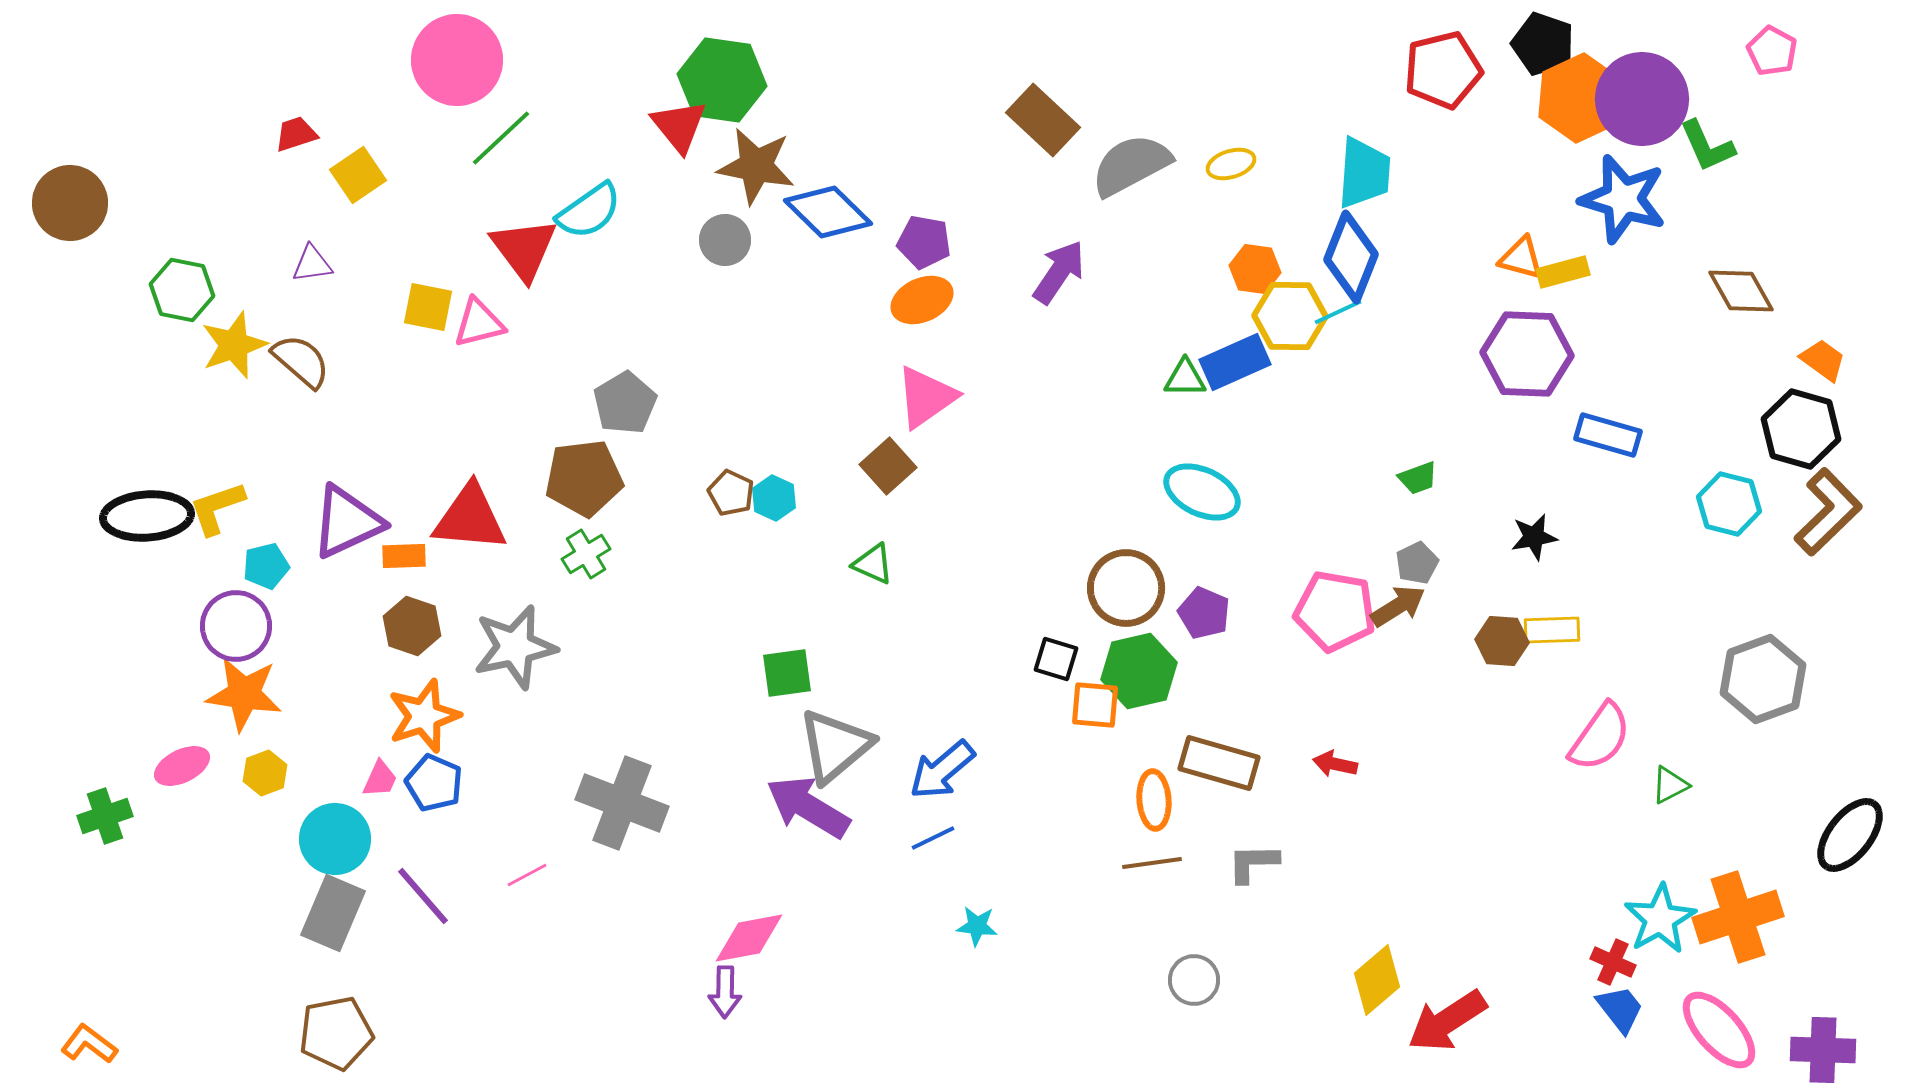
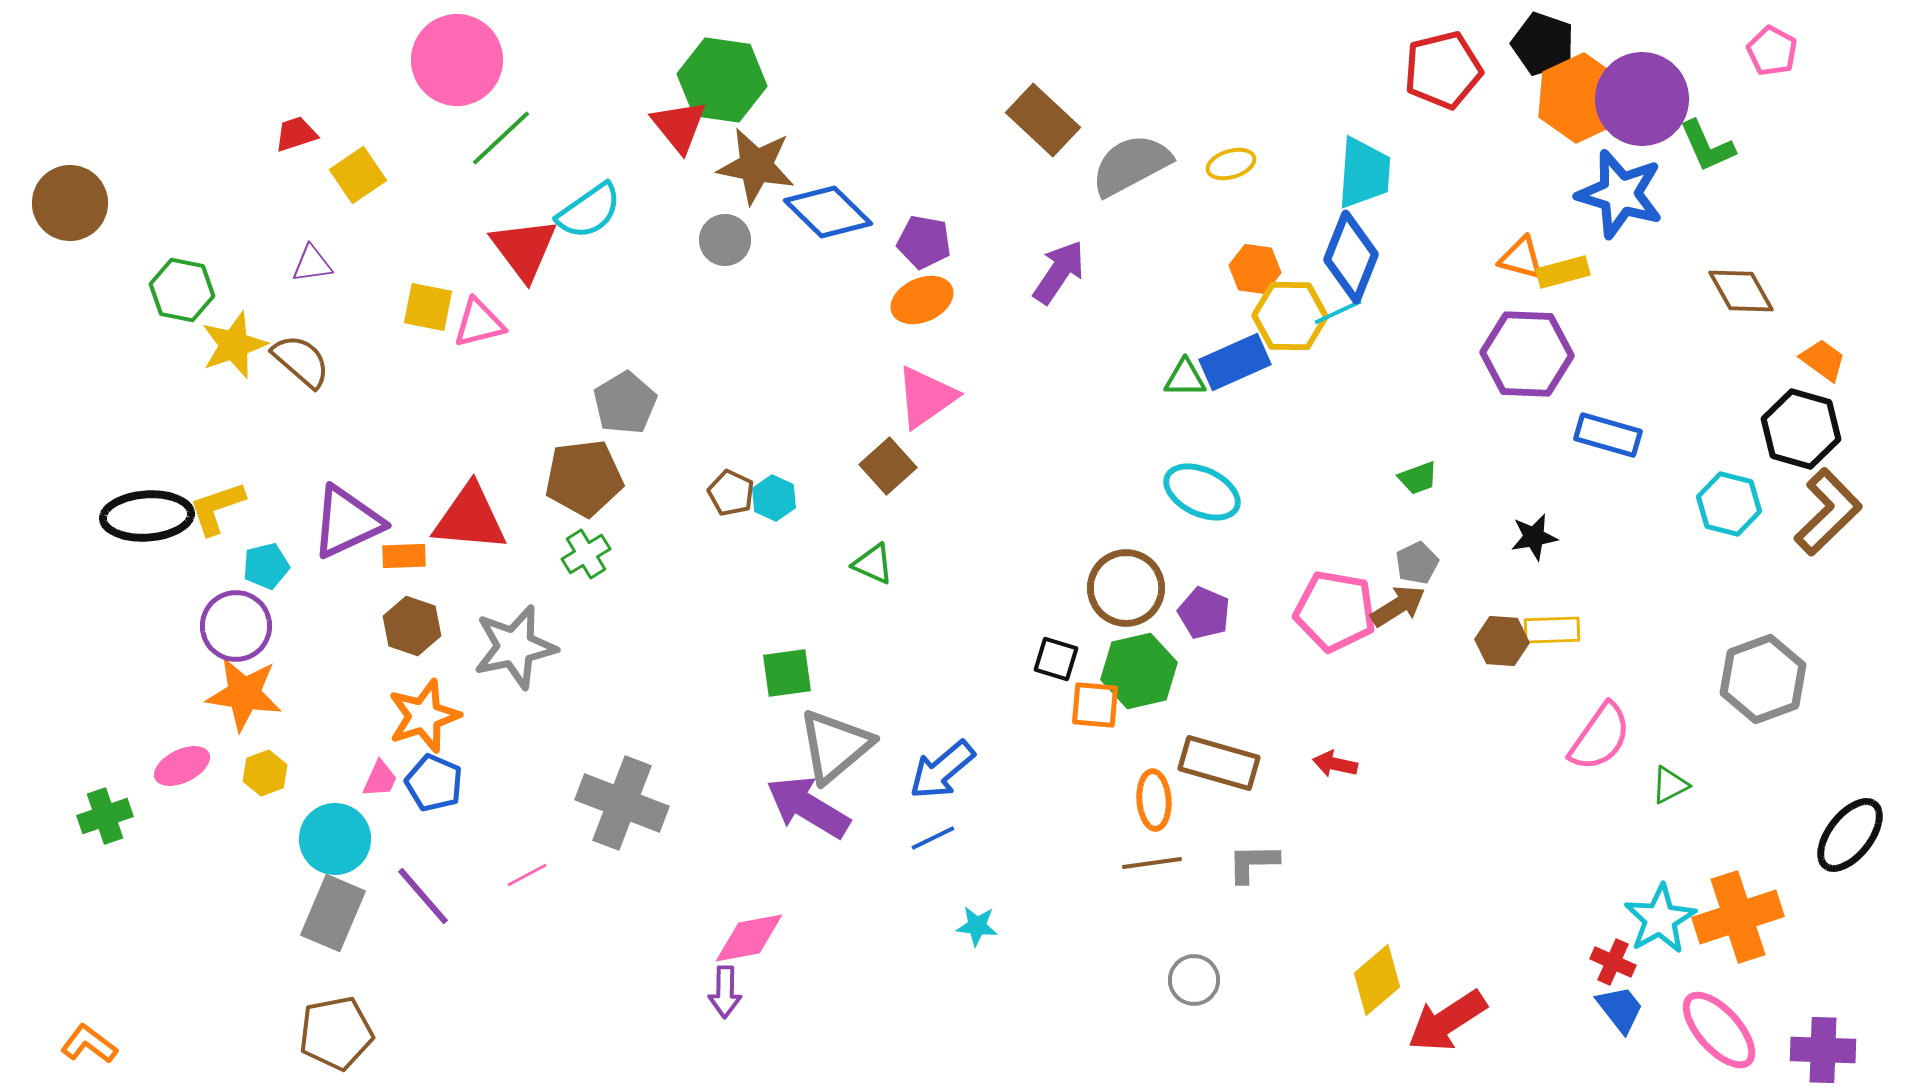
blue star at (1623, 199): moved 3 px left, 5 px up
